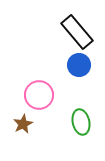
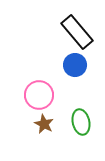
blue circle: moved 4 px left
brown star: moved 21 px right; rotated 18 degrees counterclockwise
